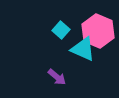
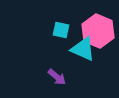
cyan square: rotated 30 degrees counterclockwise
